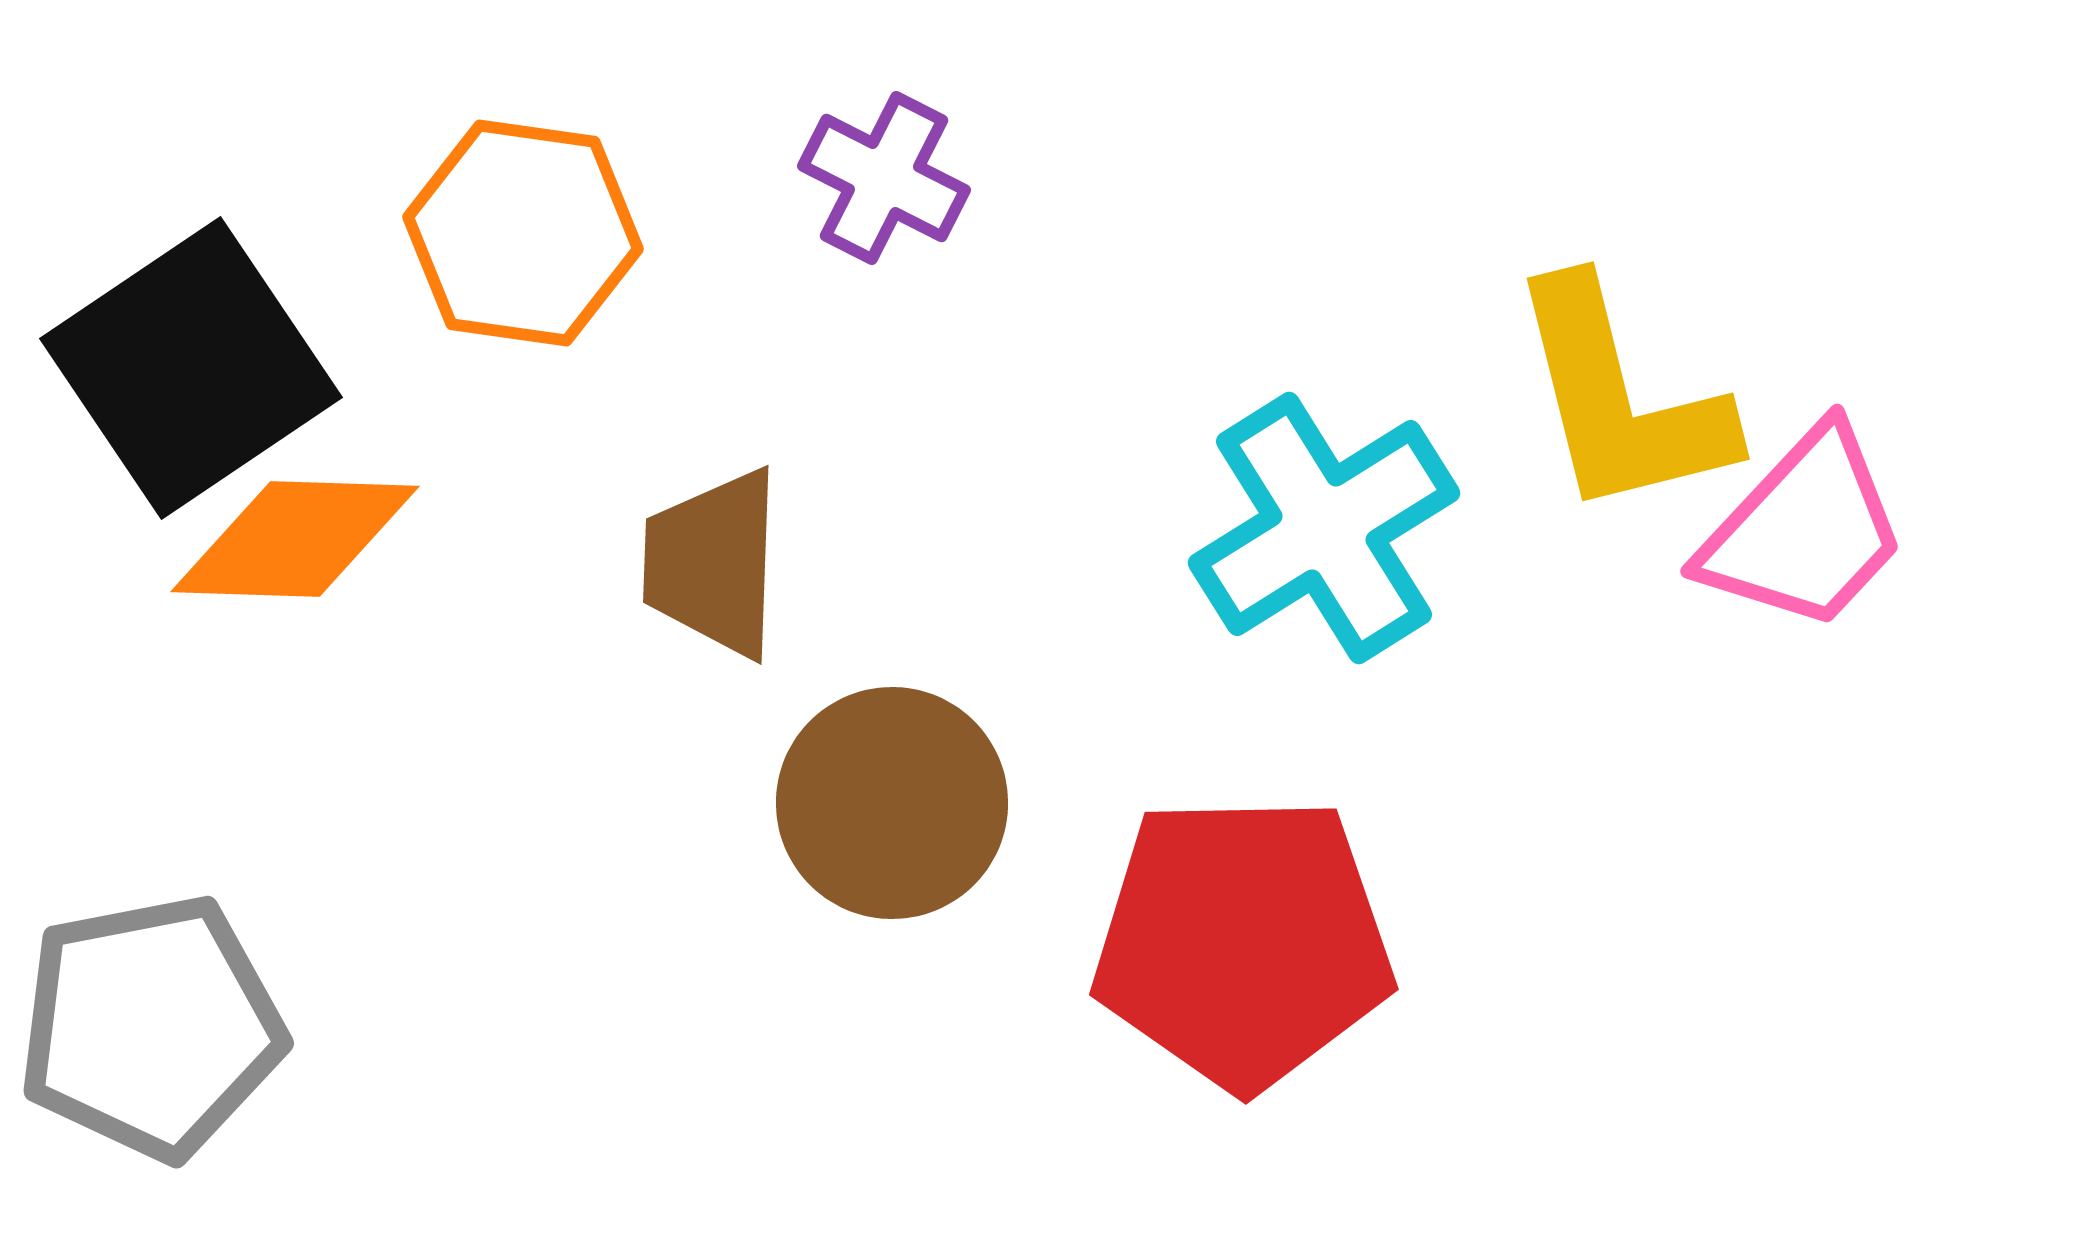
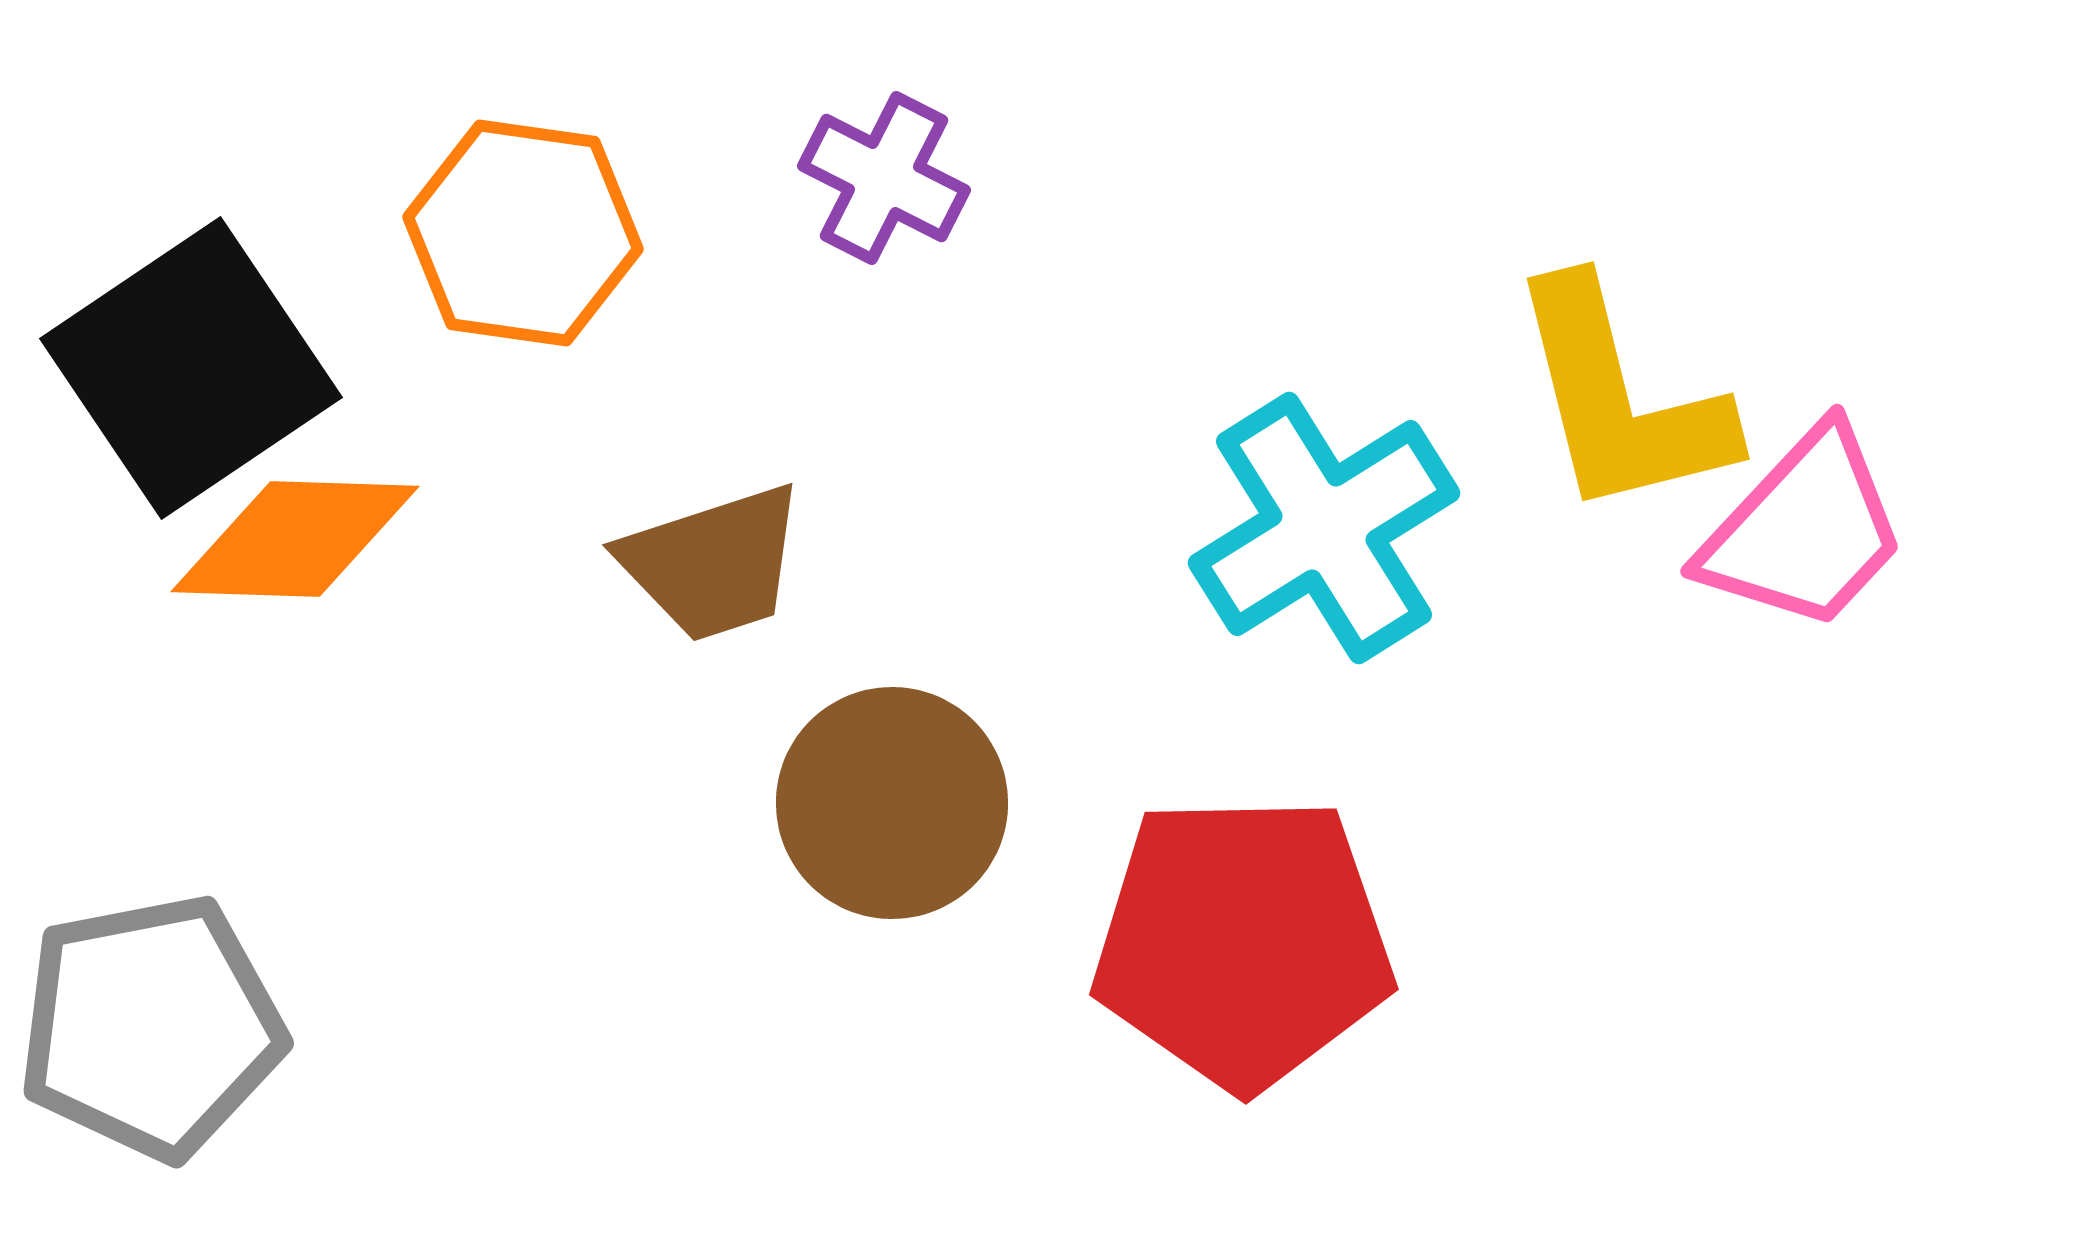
brown trapezoid: rotated 110 degrees counterclockwise
